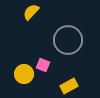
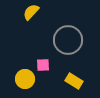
pink square: rotated 24 degrees counterclockwise
yellow circle: moved 1 px right, 5 px down
yellow rectangle: moved 5 px right, 5 px up; rotated 60 degrees clockwise
